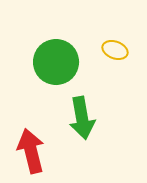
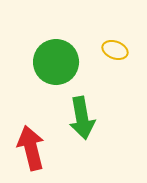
red arrow: moved 3 px up
